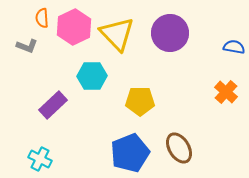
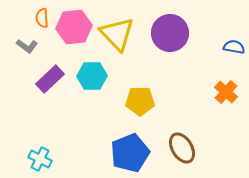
pink hexagon: rotated 20 degrees clockwise
gray L-shape: rotated 15 degrees clockwise
purple rectangle: moved 3 px left, 26 px up
brown ellipse: moved 3 px right
